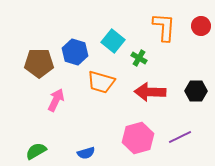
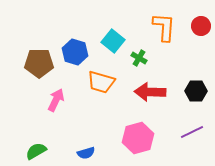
purple line: moved 12 px right, 5 px up
